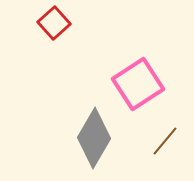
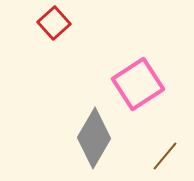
brown line: moved 15 px down
